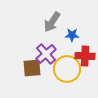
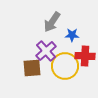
purple cross: moved 3 px up
yellow circle: moved 2 px left, 3 px up
